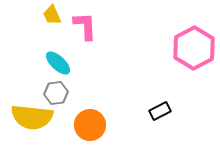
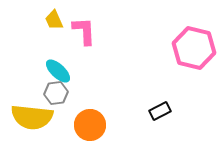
yellow trapezoid: moved 2 px right, 5 px down
pink L-shape: moved 1 px left, 5 px down
pink hexagon: rotated 18 degrees counterclockwise
cyan ellipse: moved 8 px down
